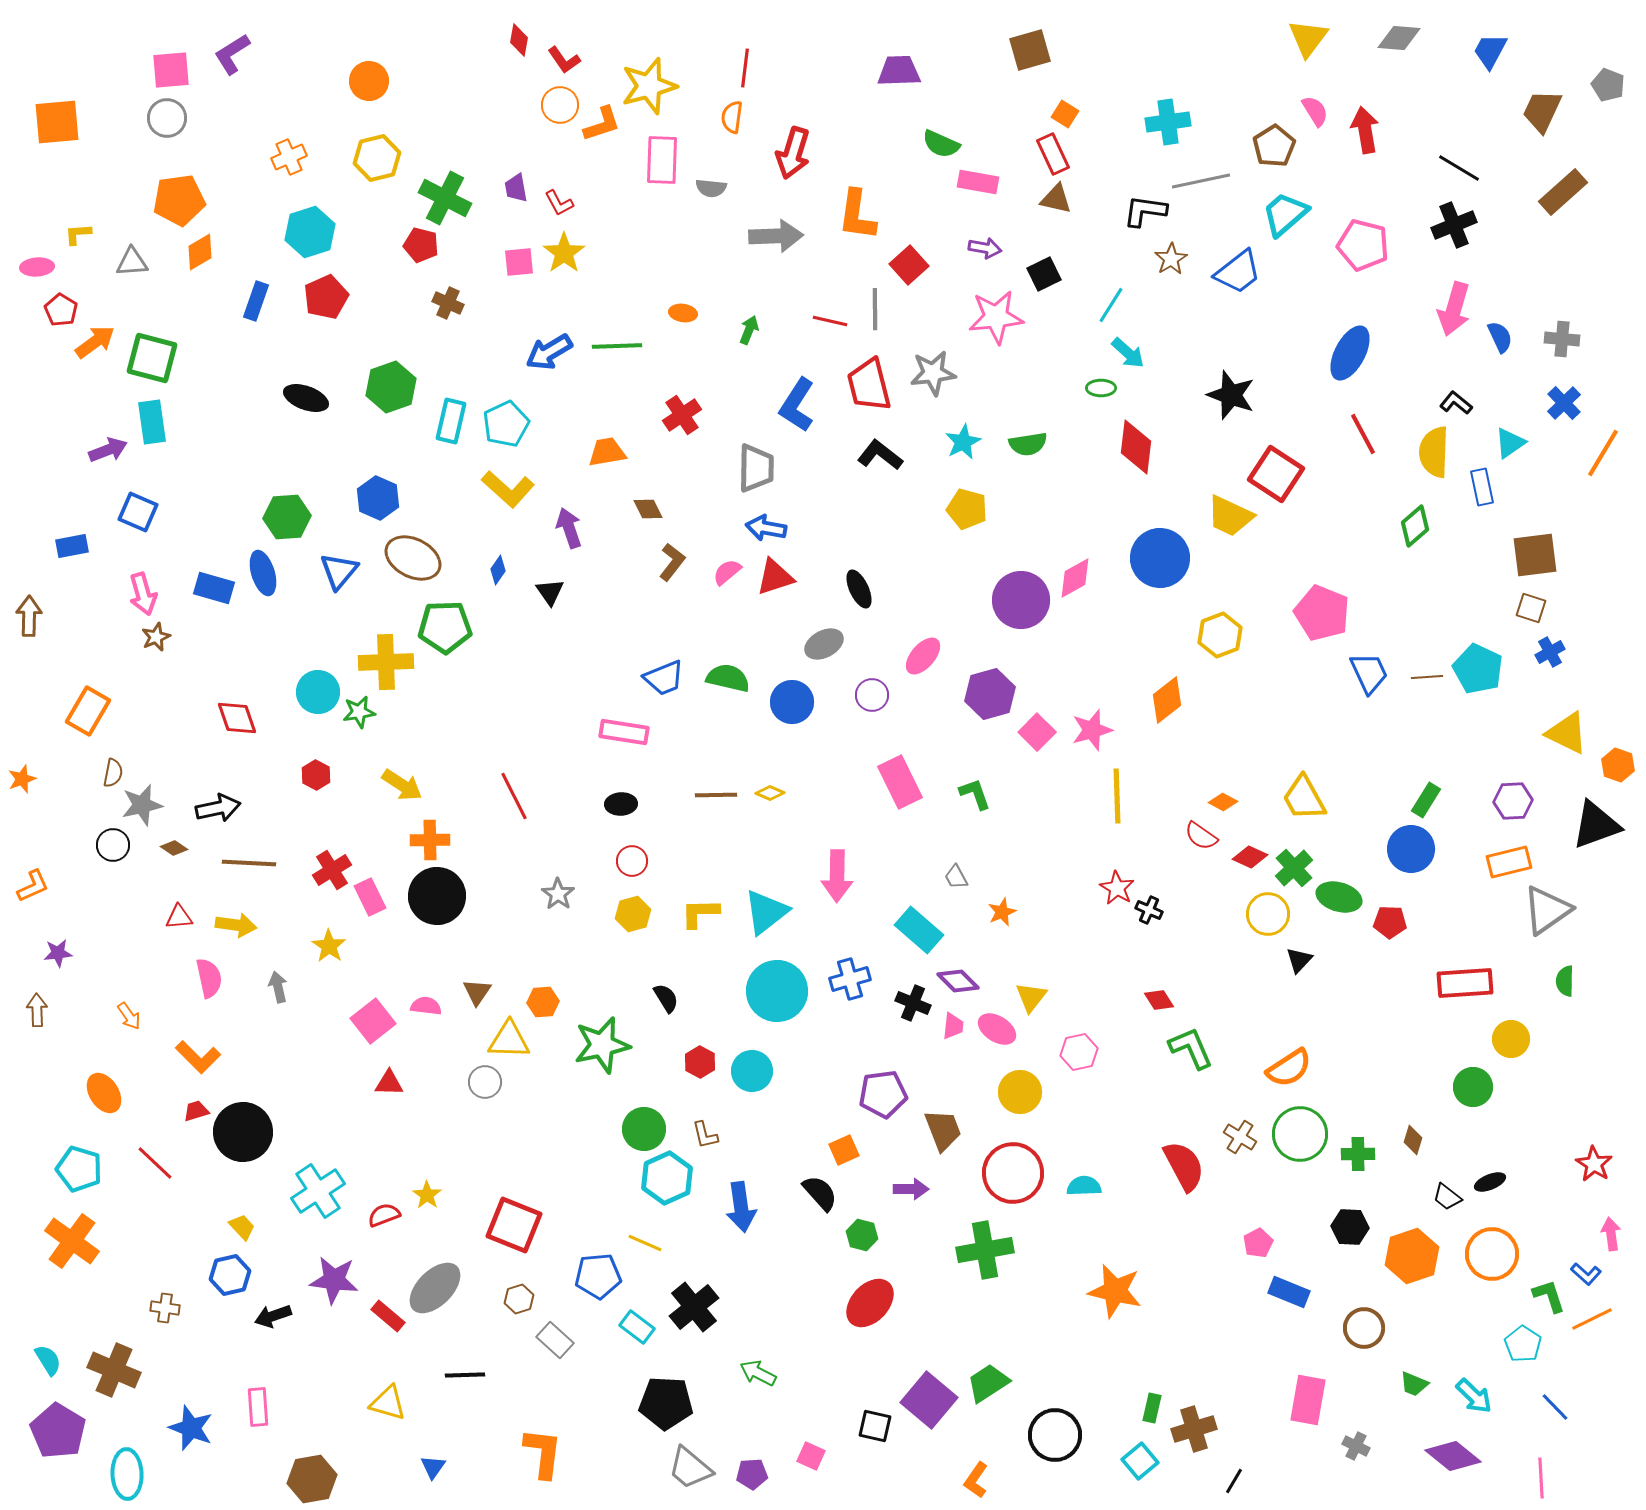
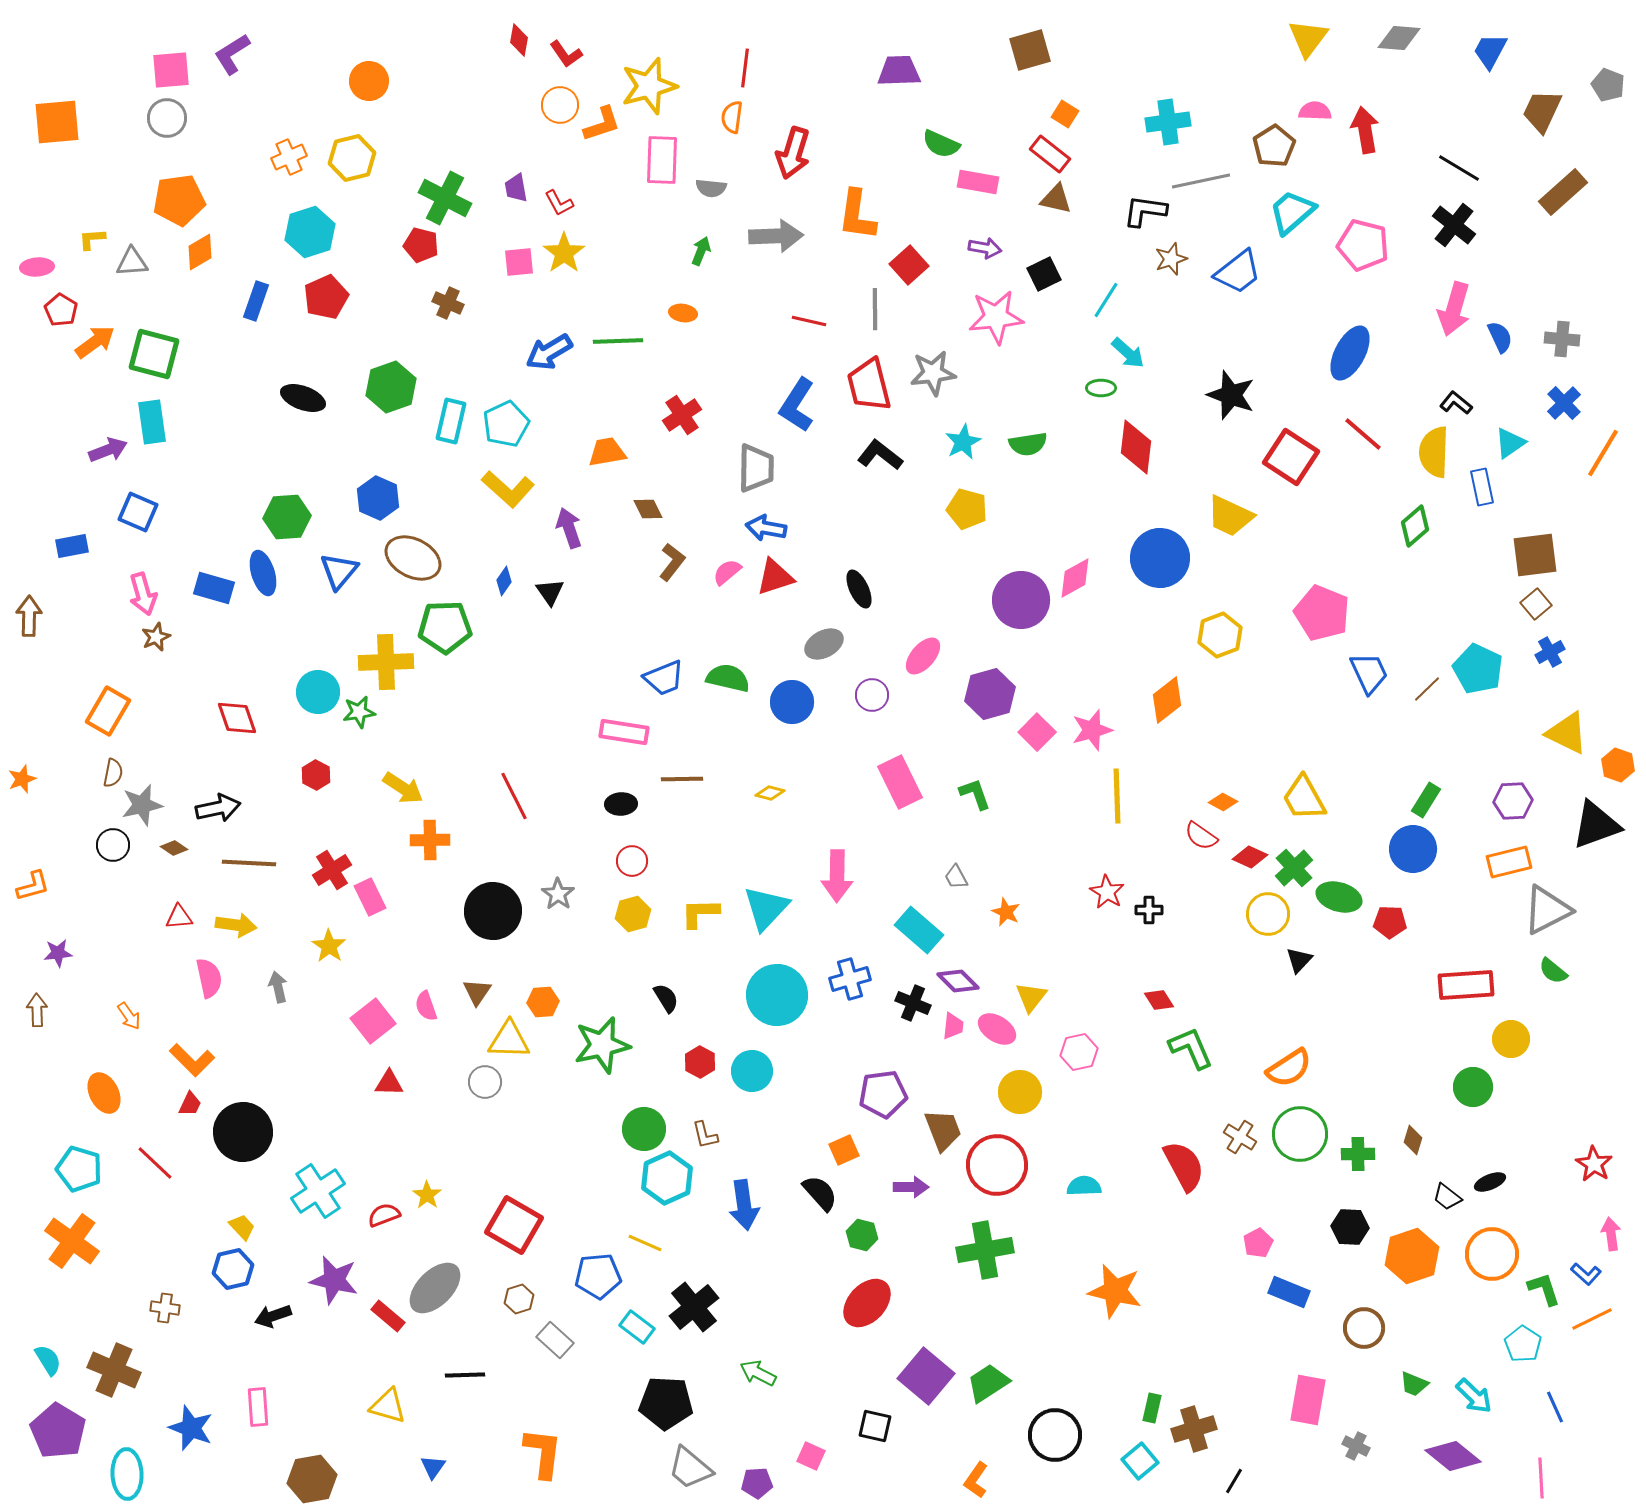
red L-shape at (564, 60): moved 2 px right, 6 px up
pink semicircle at (1315, 111): rotated 56 degrees counterclockwise
red rectangle at (1053, 154): moved 3 px left; rotated 27 degrees counterclockwise
yellow hexagon at (377, 158): moved 25 px left
cyan trapezoid at (1285, 214): moved 7 px right, 2 px up
black cross at (1454, 225): rotated 30 degrees counterclockwise
yellow L-shape at (78, 234): moved 14 px right, 5 px down
brown star at (1171, 259): rotated 12 degrees clockwise
cyan line at (1111, 305): moved 5 px left, 5 px up
red line at (830, 321): moved 21 px left
green arrow at (749, 330): moved 48 px left, 79 px up
green line at (617, 346): moved 1 px right, 5 px up
green square at (152, 358): moved 2 px right, 4 px up
black ellipse at (306, 398): moved 3 px left
red line at (1363, 434): rotated 21 degrees counterclockwise
red square at (1276, 474): moved 15 px right, 17 px up
blue diamond at (498, 570): moved 6 px right, 11 px down
brown square at (1531, 608): moved 5 px right, 4 px up; rotated 32 degrees clockwise
brown line at (1427, 677): moved 12 px down; rotated 40 degrees counterclockwise
orange rectangle at (88, 711): moved 20 px right
yellow arrow at (402, 785): moved 1 px right, 3 px down
yellow diamond at (770, 793): rotated 8 degrees counterclockwise
brown line at (716, 795): moved 34 px left, 16 px up
blue circle at (1411, 849): moved 2 px right
orange L-shape at (33, 886): rotated 9 degrees clockwise
red star at (1117, 888): moved 10 px left, 4 px down
black circle at (437, 896): moved 56 px right, 15 px down
black cross at (1149, 910): rotated 24 degrees counterclockwise
gray triangle at (1547, 910): rotated 8 degrees clockwise
cyan triangle at (766, 912): moved 4 px up; rotated 9 degrees counterclockwise
orange star at (1002, 912): moved 4 px right; rotated 24 degrees counterclockwise
green semicircle at (1565, 981): moved 12 px left, 10 px up; rotated 52 degrees counterclockwise
red rectangle at (1465, 983): moved 1 px right, 2 px down
cyan circle at (777, 991): moved 4 px down
pink semicircle at (426, 1006): rotated 116 degrees counterclockwise
orange L-shape at (198, 1057): moved 6 px left, 3 px down
orange ellipse at (104, 1093): rotated 6 degrees clockwise
red trapezoid at (196, 1111): moved 6 px left, 7 px up; rotated 132 degrees clockwise
red circle at (1013, 1173): moved 16 px left, 8 px up
purple arrow at (911, 1189): moved 2 px up
blue arrow at (741, 1207): moved 3 px right, 2 px up
red square at (514, 1225): rotated 8 degrees clockwise
blue hexagon at (230, 1275): moved 3 px right, 6 px up
purple star at (334, 1280): rotated 6 degrees clockwise
green L-shape at (1549, 1296): moved 5 px left, 7 px up
red ellipse at (870, 1303): moved 3 px left
purple square at (929, 1400): moved 3 px left, 24 px up
yellow triangle at (388, 1403): moved 3 px down
blue line at (1555, 1407): rotated 20 degrees clockwise
purple pentagon at (752, 1474): moved 5 px right, 9 px down
